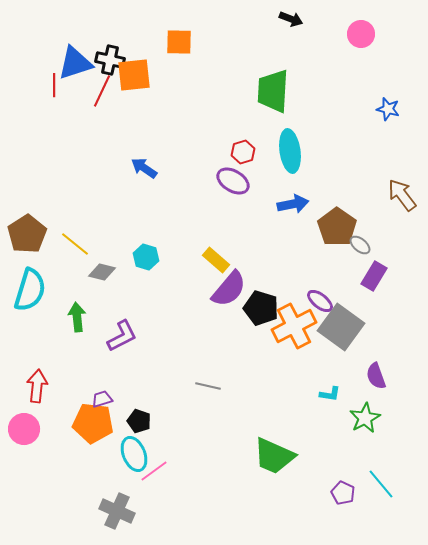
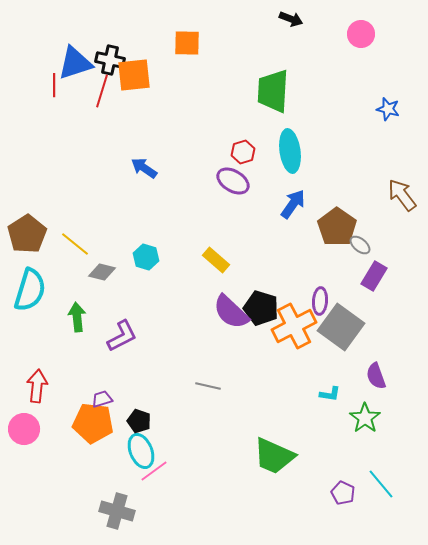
orange square at (179, 42): moved 8 px right, 1 px down
red line at (102, 91): rotated 8 degrees counterclockwise
blue arrow at (293, 204): rotated 44 degrees counterclockwise
purple semicircle at (229, 289): moved 2 px right, 23 px down; rotated 93 degrees clockwise
purple ellipse at (320, 301): rotated 56 degrees clockwise
green star at (365, 418): rotated 8 degrees counterclockwise
cyan ellipse at (134, 454): moved 7 px right, 3 px up
gray cross at (117, 511): rotated 8 degrees counterclockwise
